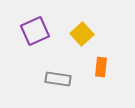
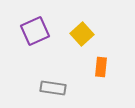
gray rectangle: moved 5 px left, 9 px down
